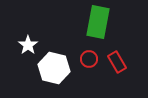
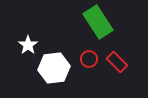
green rectangle: rotated 44 degrees counterclockwise
red rectangle: rotated 15 degrees counterclockwise
white hexagon: rotated 20 degrees counterclockwise
